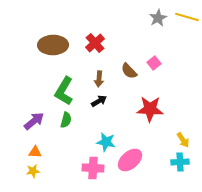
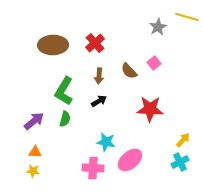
gray star: moved 9 px down
brown arrow: moved 3 px up
green semicircle: moved 1 px left, 1 px up
yellow arrow: rotated 105 degrees counterclockwise
cyan cross: rotated 24 degrees counterclockwise
yellow star: rotated 16 degrees clockwise
